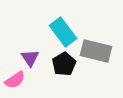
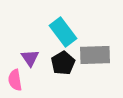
gray rectangle: moved 1 px left, 4 px down; rotated 16 degrees counterclockwise
black pentagon: moved 1 px left, 1 px up
pink semicircle: rotated 115 degrees clockwise
